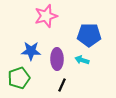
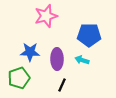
blue star: moved 1 px left, 1 px down
